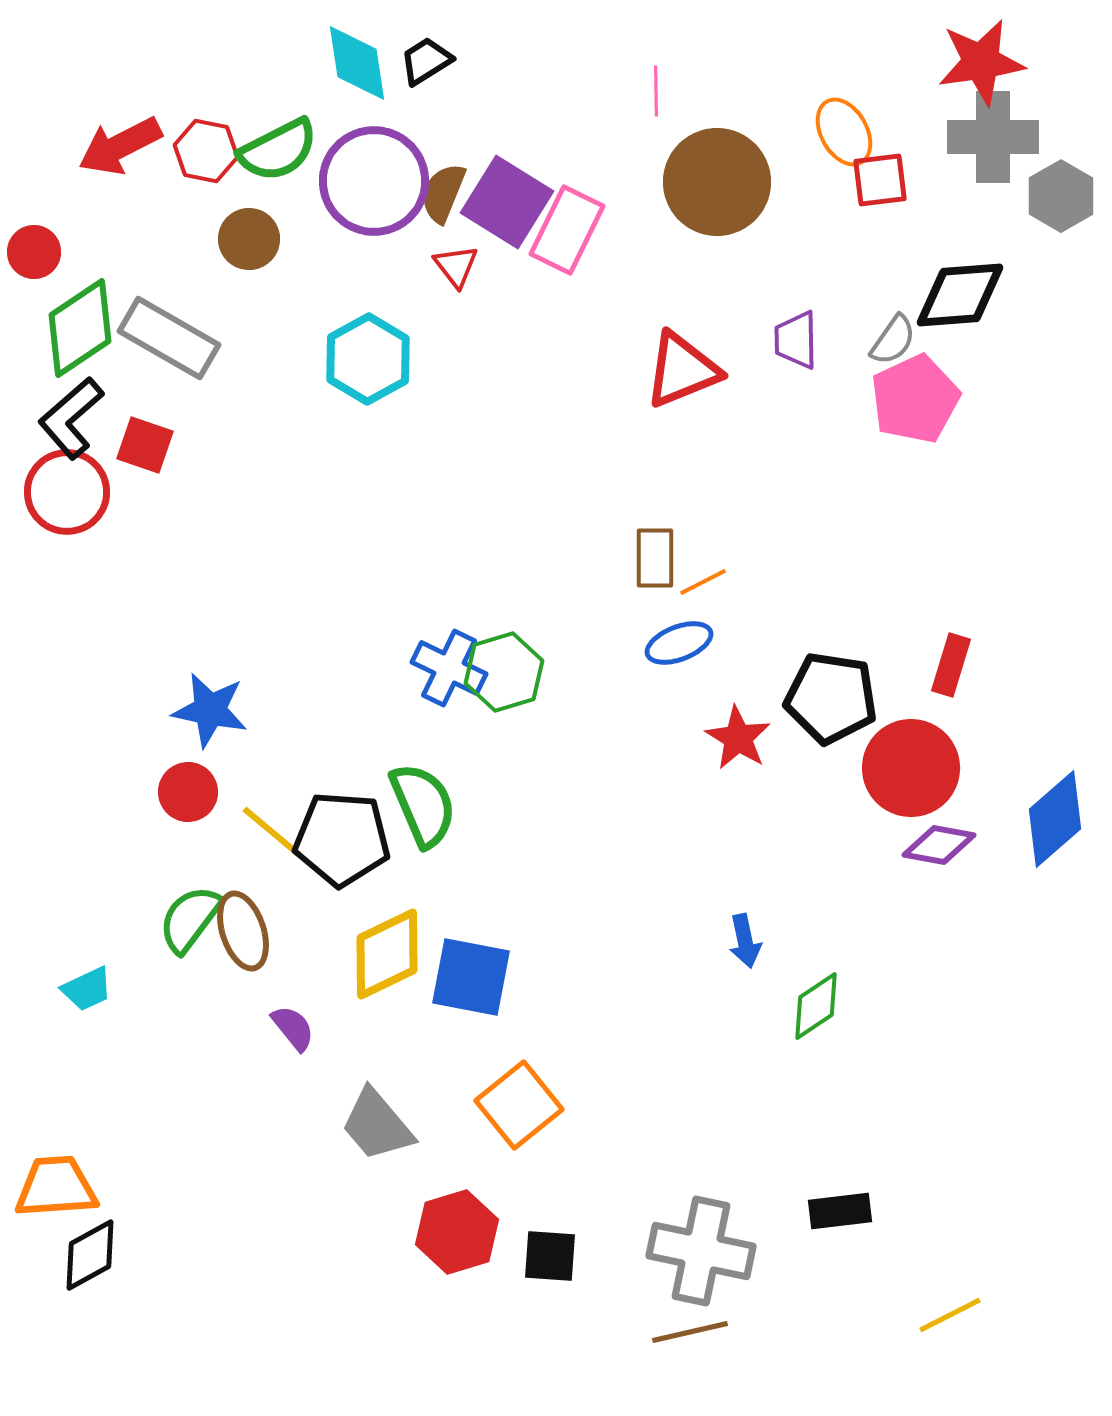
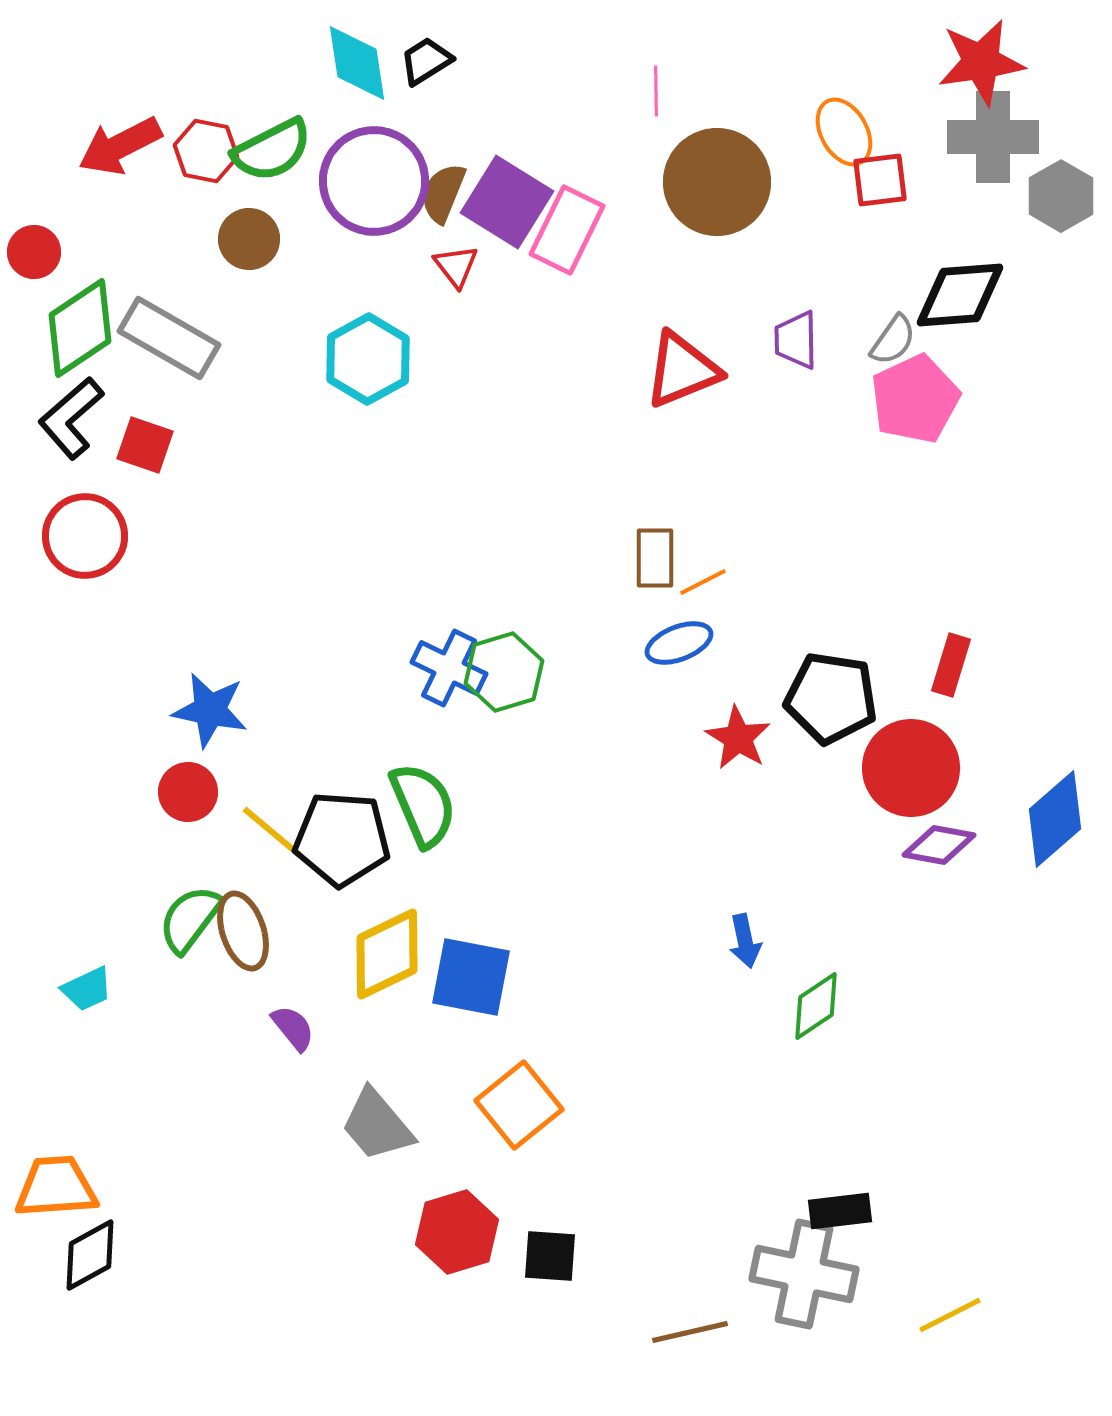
green semicircle at (278, 150): moved 6 px left
red circle at (67, 492): moved 18 px right, 44 px down
gray cross at (701, 1251): moved 103 px right, 23 px down
